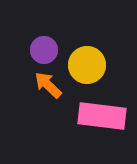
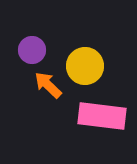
purple circle: moved 12 px left
yellow circle: moved 2 px left, 1 px down
